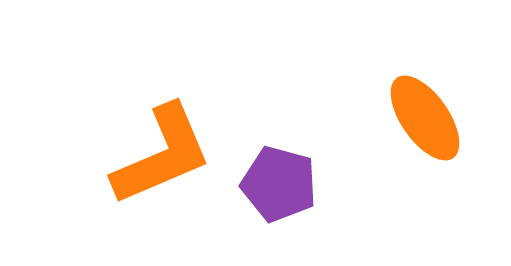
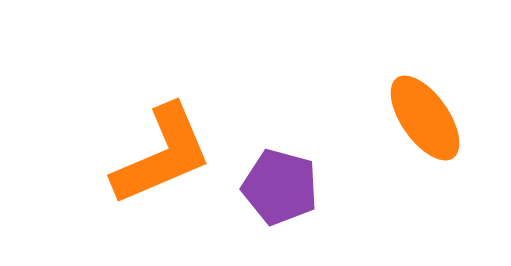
purple pentagon: moved 1 px right, 3 px down
